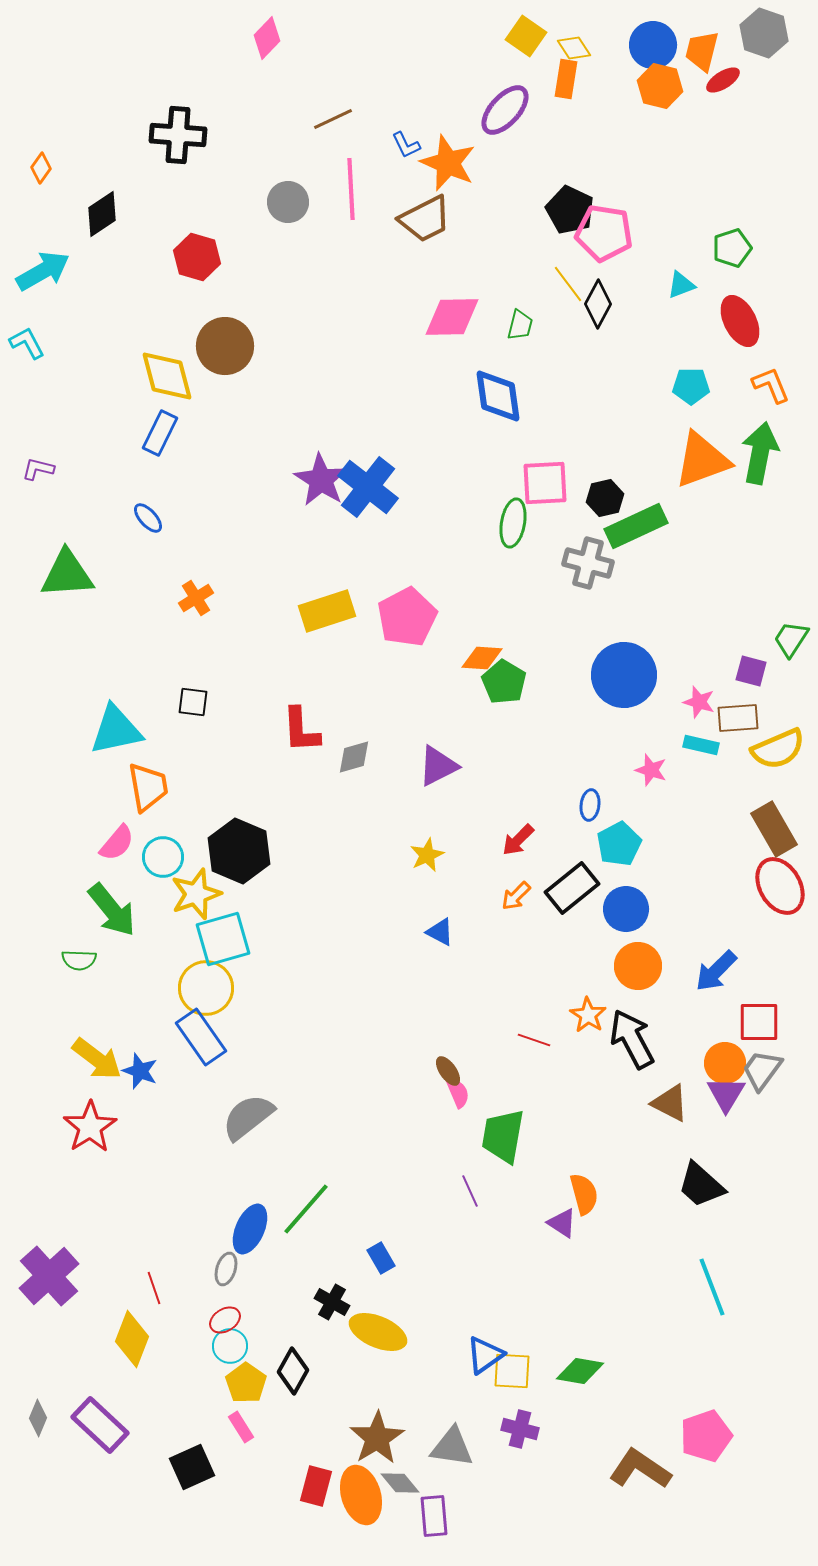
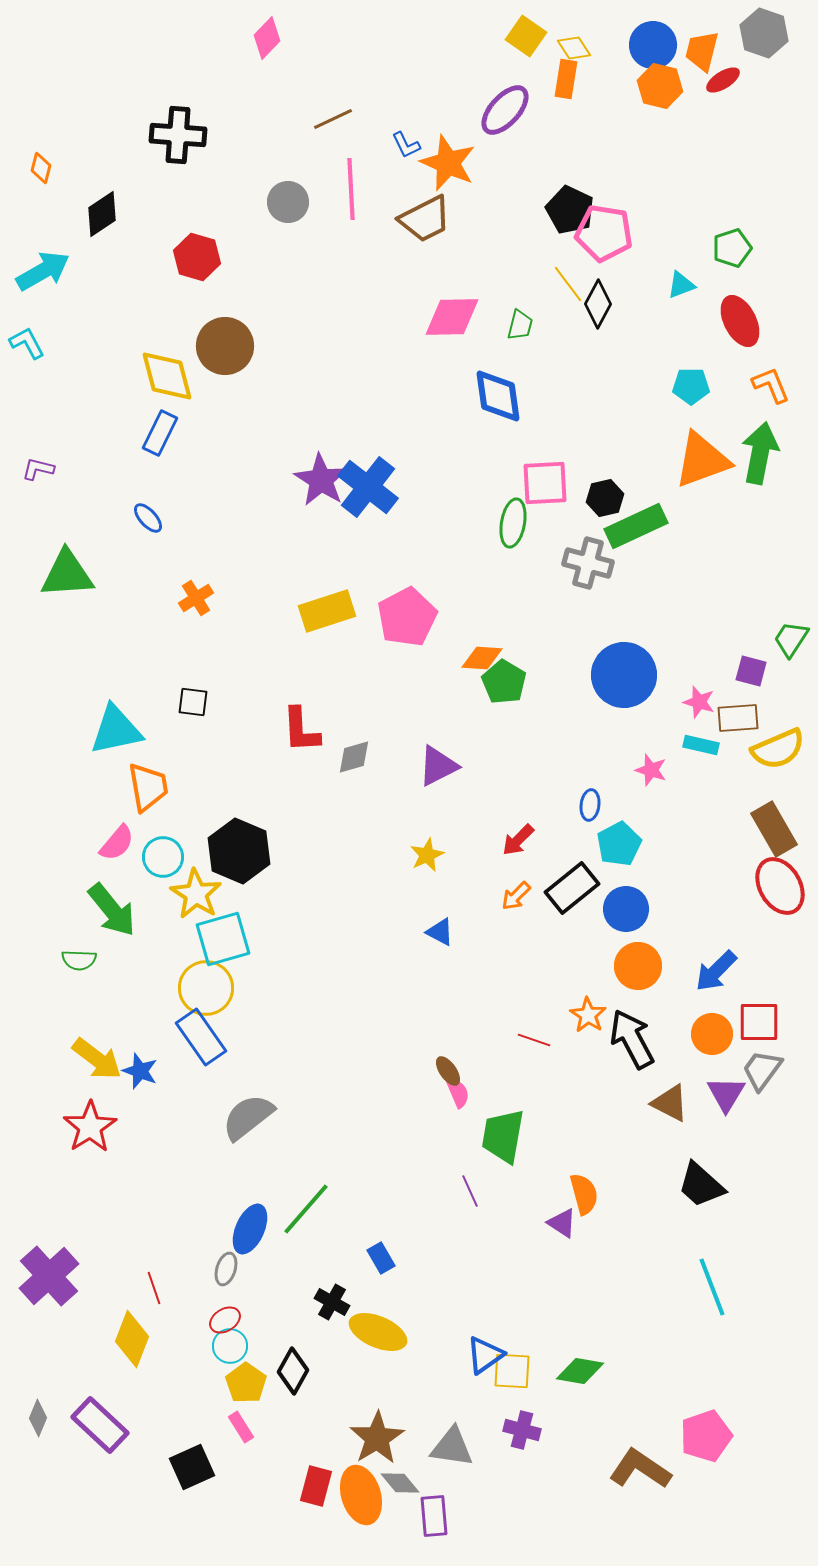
orange diamond at (41, 168): rotated 20 degrees counterclockwise
yellow star at (196, 894): rotated 21 degrees counterclockwise
orange circle at (725, 1063): moved 13 px left, 29 px up
purple cross at (520, 1429): moved 2 px right, 1 px down
